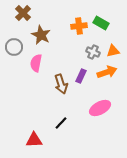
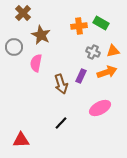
red triangle: moved 13 px left
